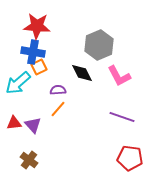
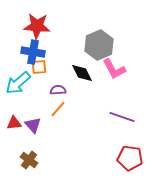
orange square: rotated 21 degrees clockwise
pink L-shape: moved 5 px left, 7 px up
